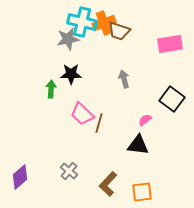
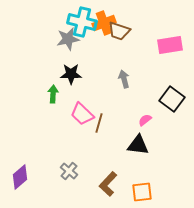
pink rectangle: moved 1 px down
green arrow: moved 2 px right, 5 px down
